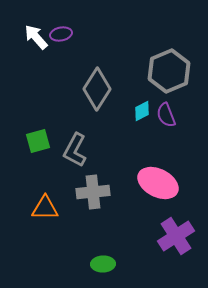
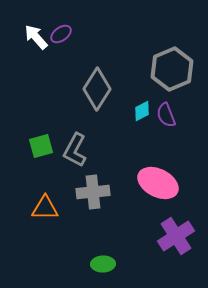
purple ellipse: rotated 25 degrees counterclockwise
gray hexagon: moved 3 px right, 2 px up
green square: moved 3 px right, 5 px down
